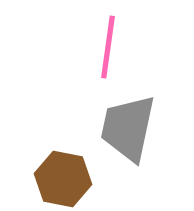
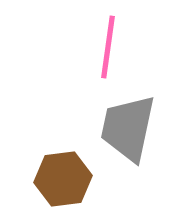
brown hexagon: rotated 18 degrees counterclockwise
